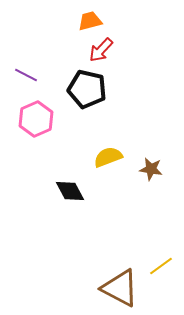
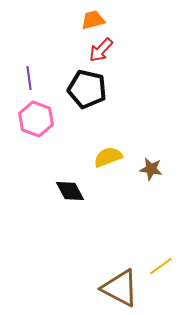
orange trapezoid: moved 3 px right, 1 px up
purple line: moved 3 px right, 3 px down; rotated 55 degrees clockwise
pink hexagon: rotated 16 degrees counterclockwise
